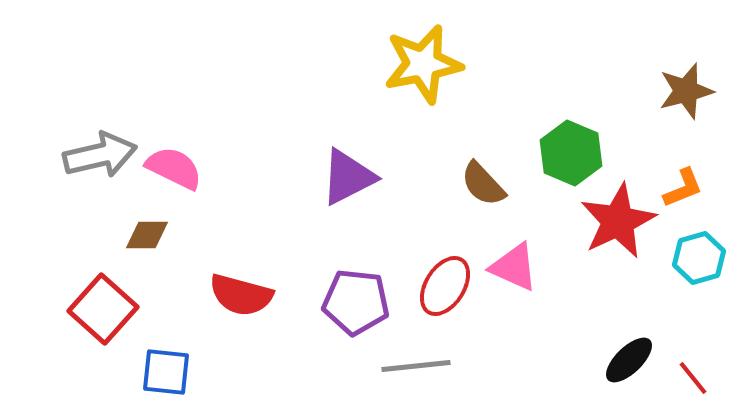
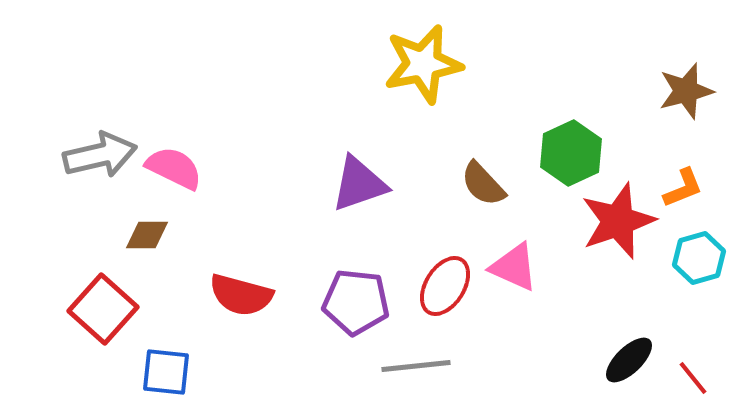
green hexagon: rotated 12 degrees clockwise
purple triangle: moved 11 px right, 7 px down; rotated 8 degrees clockwise
red star: rotated 6 degrees clockwise
